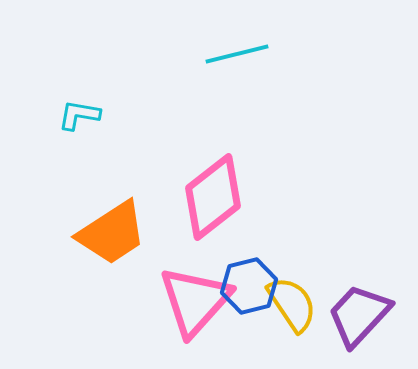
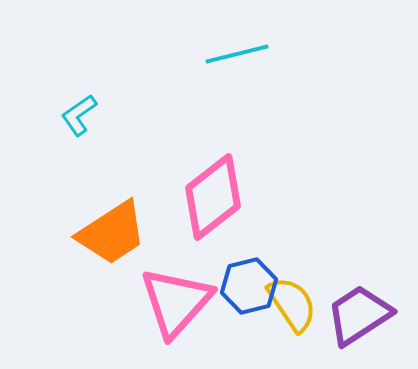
cyan L-shape: rotated 45 degrees counterclockwise
pink triangle: moved 19 px left, 1 px down
purple trapezoid: rotated 14 degrees clockwise
